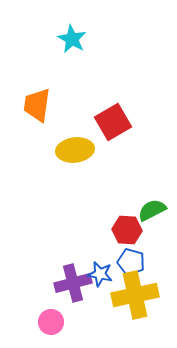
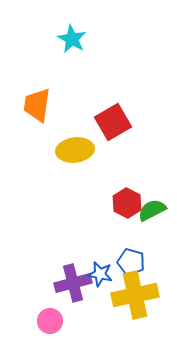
red hexagon: moved 27 px up; rotated 24 degrees clockwise
pink circle: moved 1 px left, 1 px up
